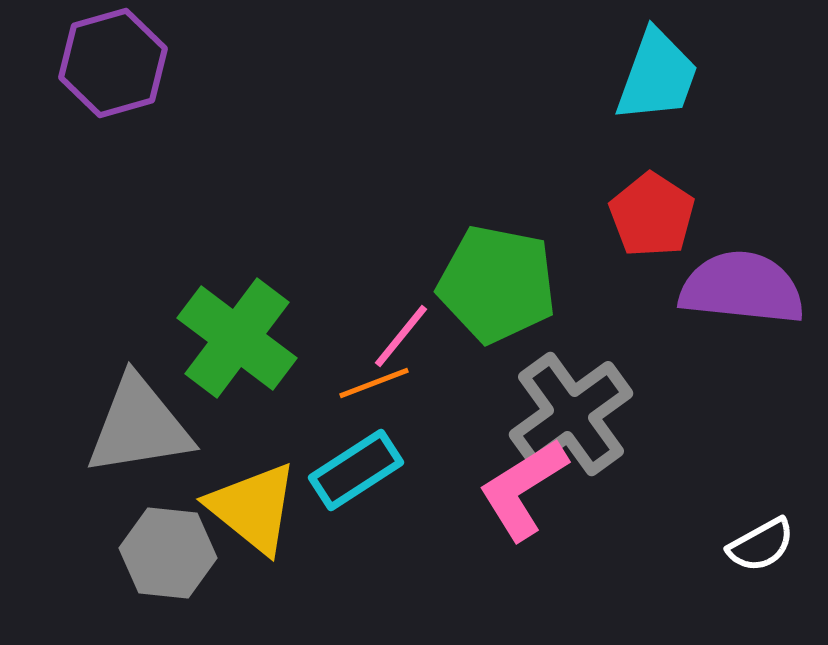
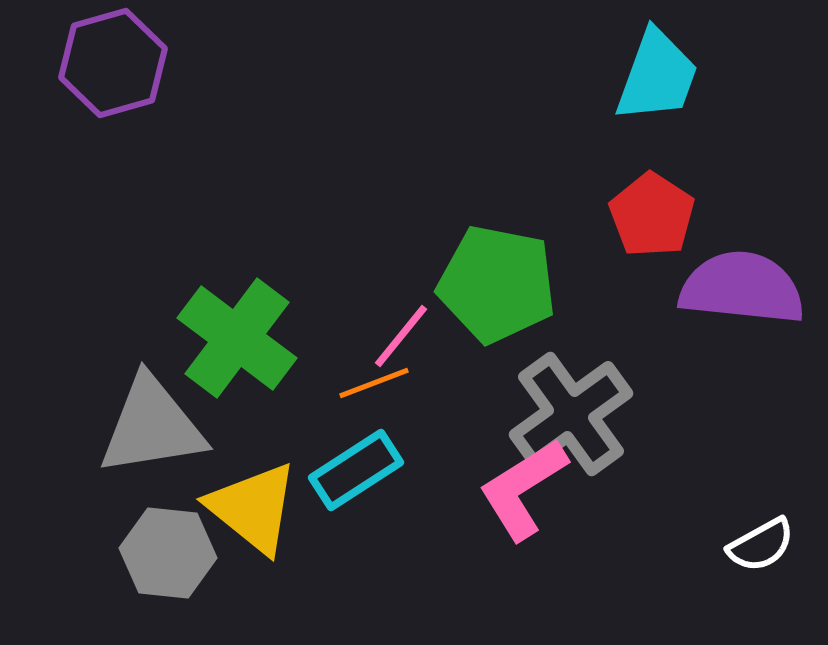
gray triangle: moved 13 px right
